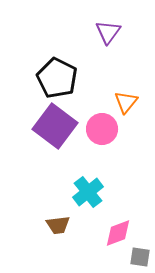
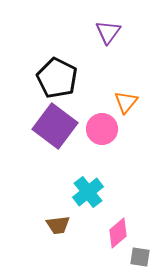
pink diamond: rotated 20 degrees counterclockwise
